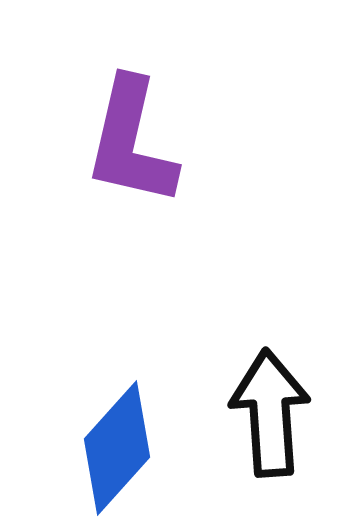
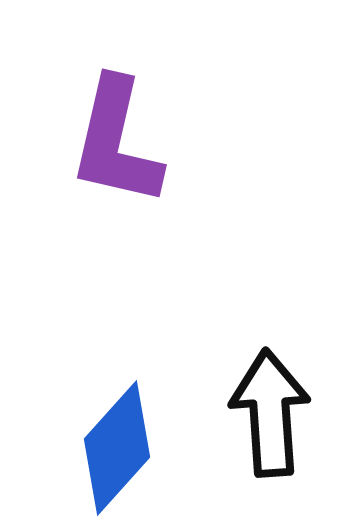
purple L-shape: moved 15 px left
